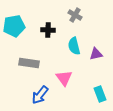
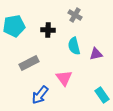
gray rectangle: rotated 36 degrees counterclockwise
cyan rectangle: moved 2 px right, 1 px down; rotated 14 degrees counterclockwise
